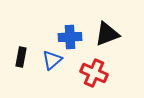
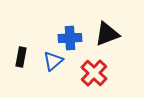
blue cross: moved 1 px down
blue triangle: moved 1 px right, 1 px down
red cross: rotated 20 degrees clockwise
